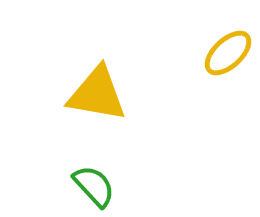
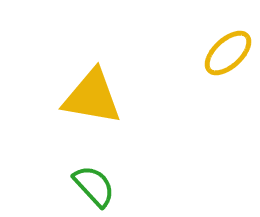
yellow triangle: moved 5 px left, 3 px down
